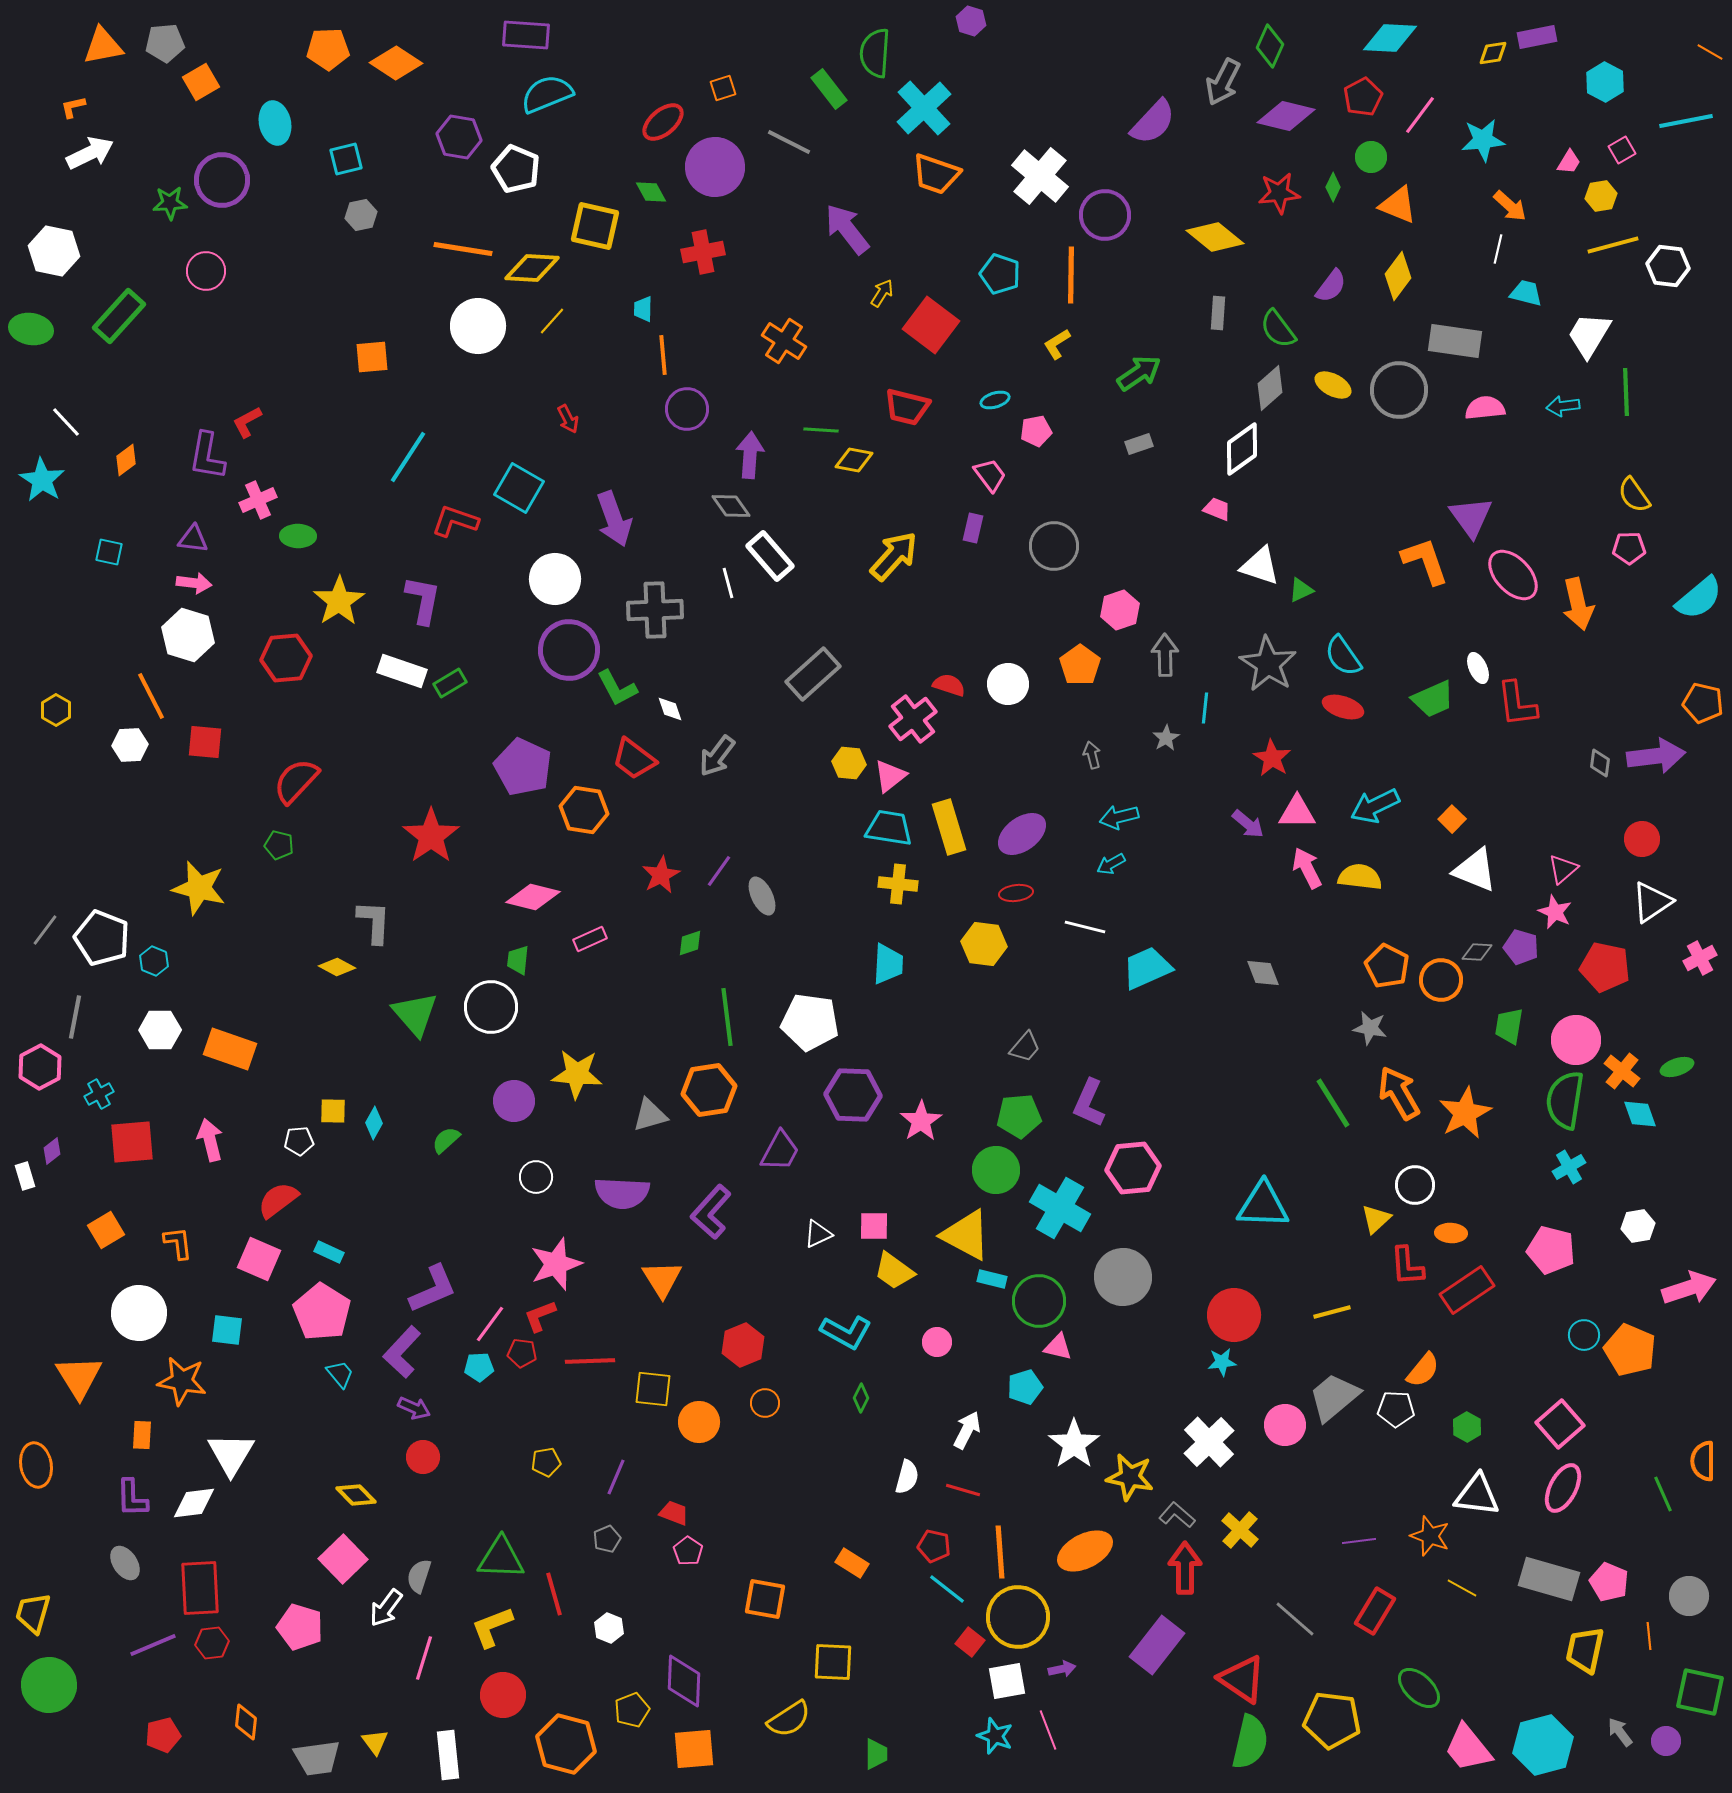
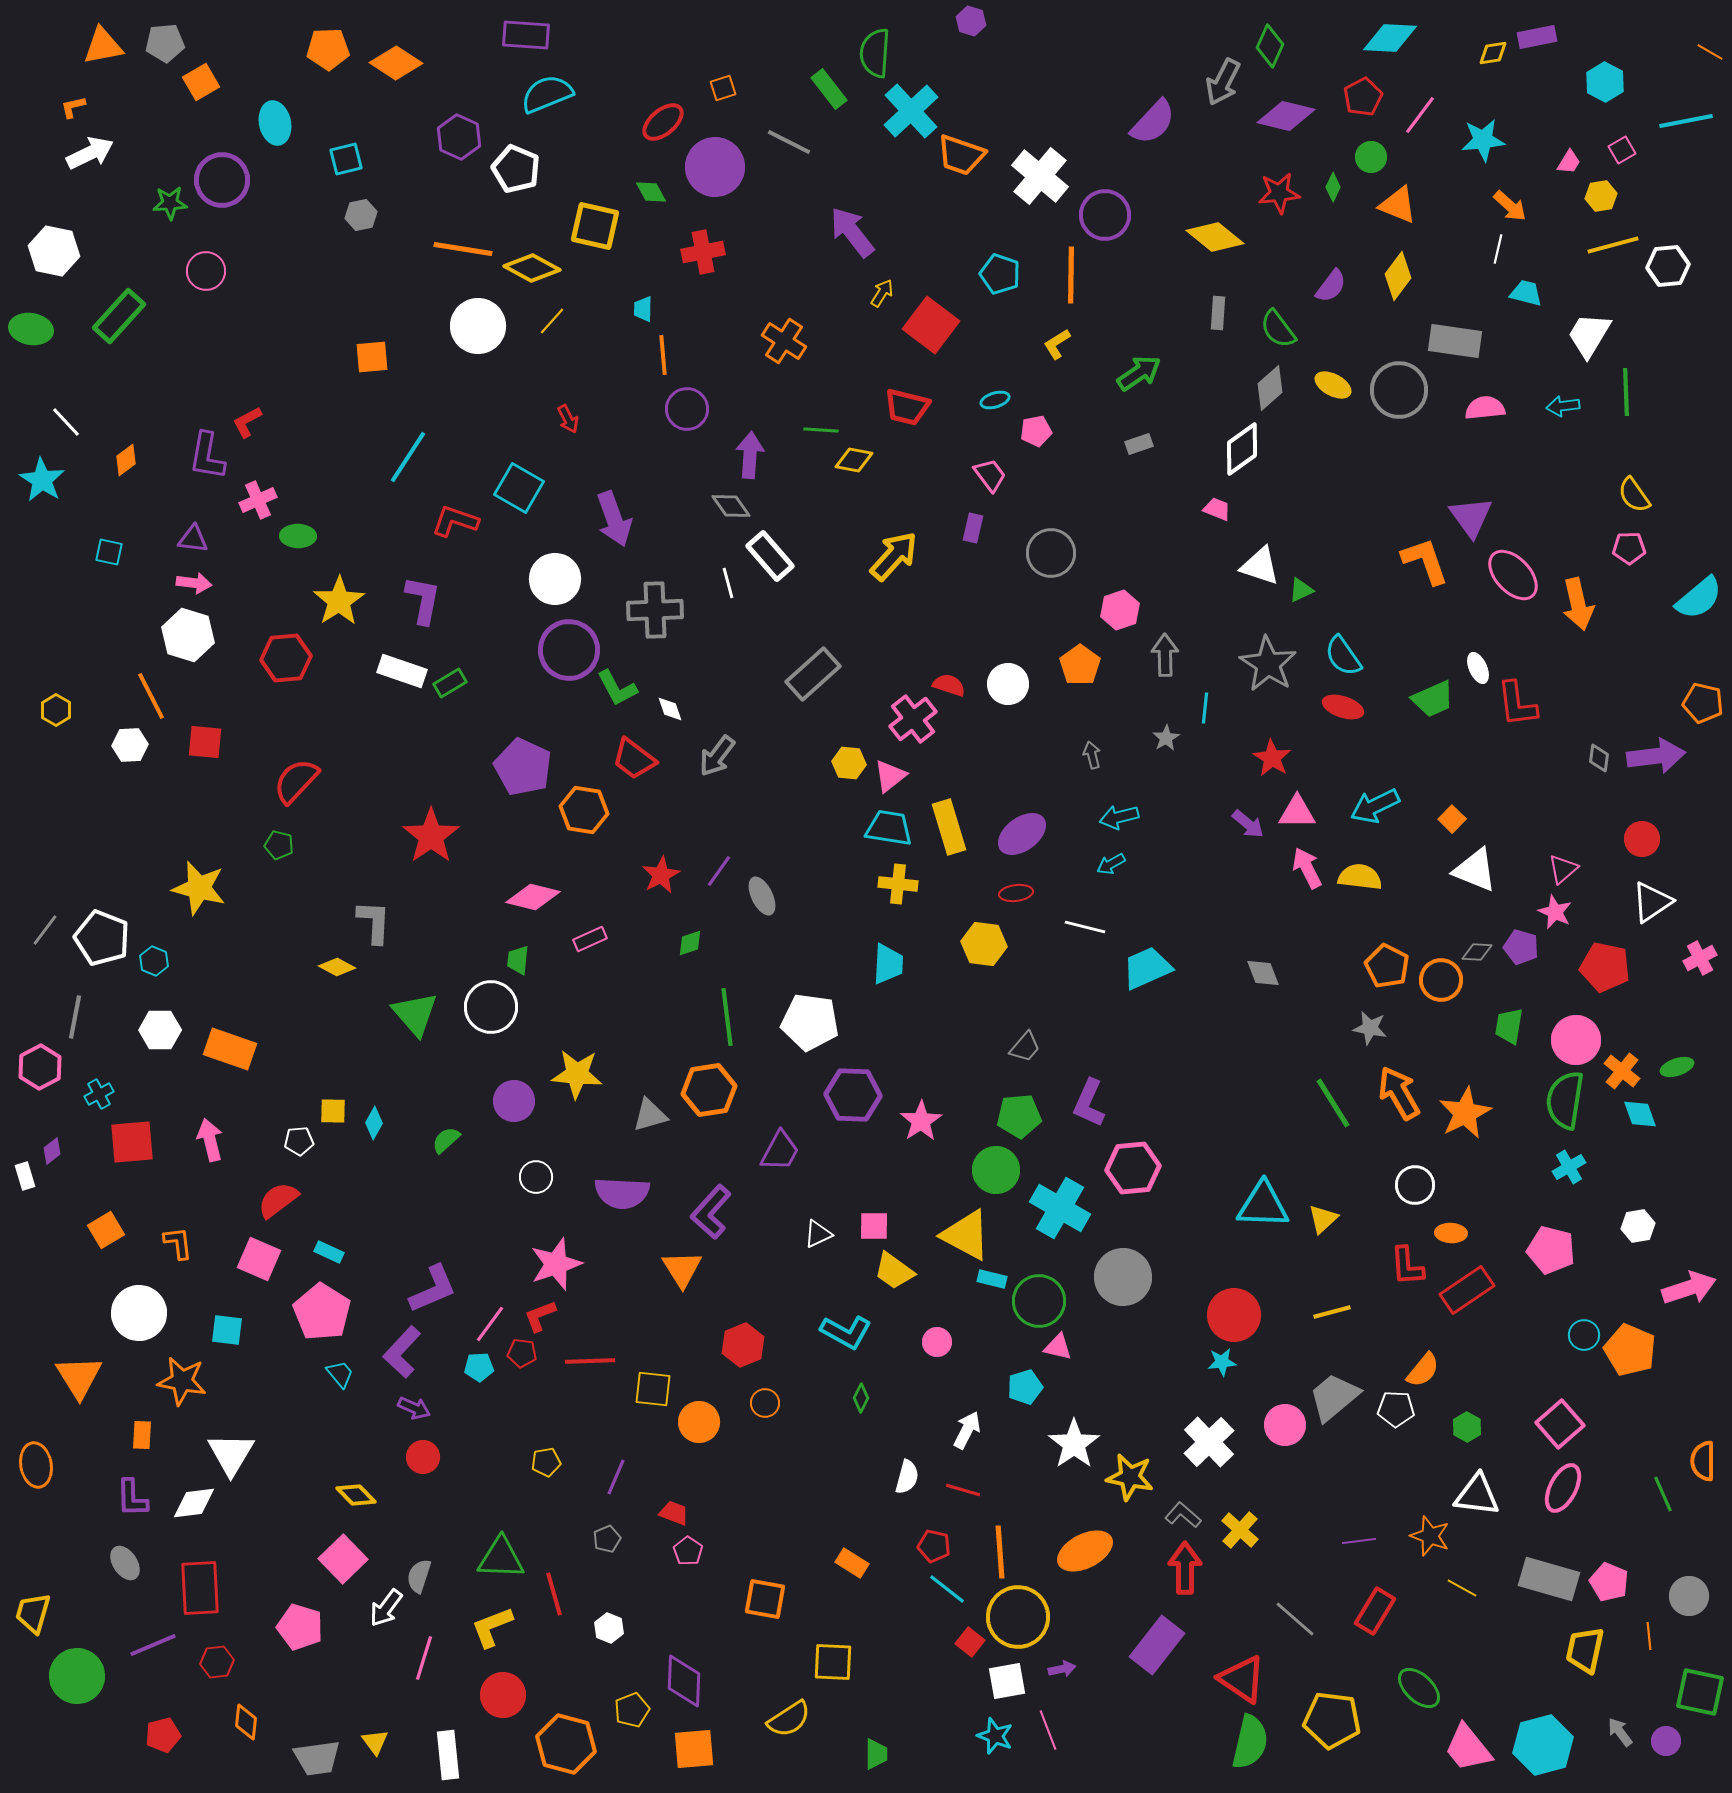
cyan cross at (924, 108): moved 13 px left, 3 px down
purple hexagon at (459, 137): rotated 15 degrees clockwise
orange trapezoid at (936, 174): moved 25 px right, 19 px up
purple arrow at (847, 229): moved 5 px right, 3 px down
white hexagon at (1668, 266): rotated 12 degrees counterclockwise
yellow diamond at (532, 268): rotated 26 degrees clockwise
gray circle at (1054, 546): moved 3 px left, 7 px down
gray diamond at (1600, 763): moved 1 px left, 5 px up
yellow triangle at (1376, 1219): moved 53 px left
orange triangle at (662, 1279): moved 20 px right, 10 px up
gray L-shape at (1177, 1515): moved 6 px right
red hexagon at (212, 1643): moved 5 px right, 19 px down
green circle at (49, 1685): moved 28 px right, 9 px up
